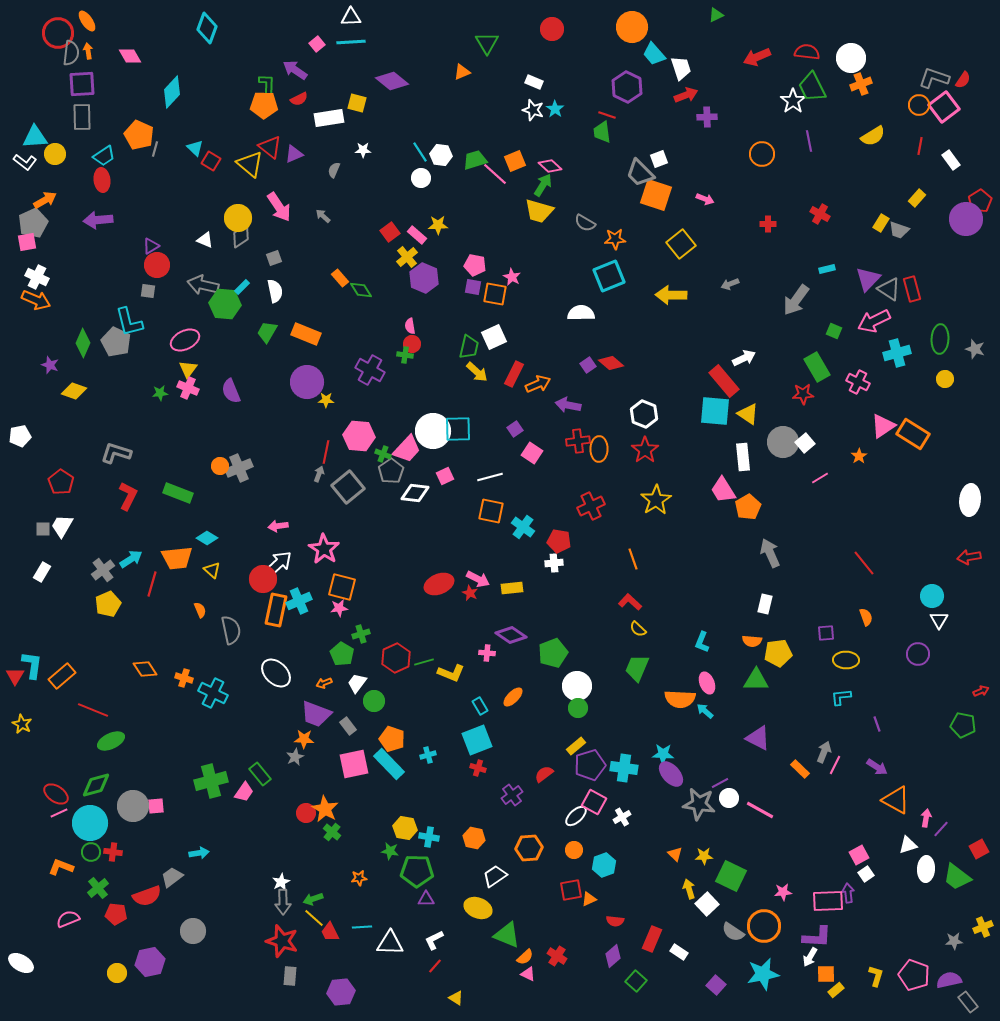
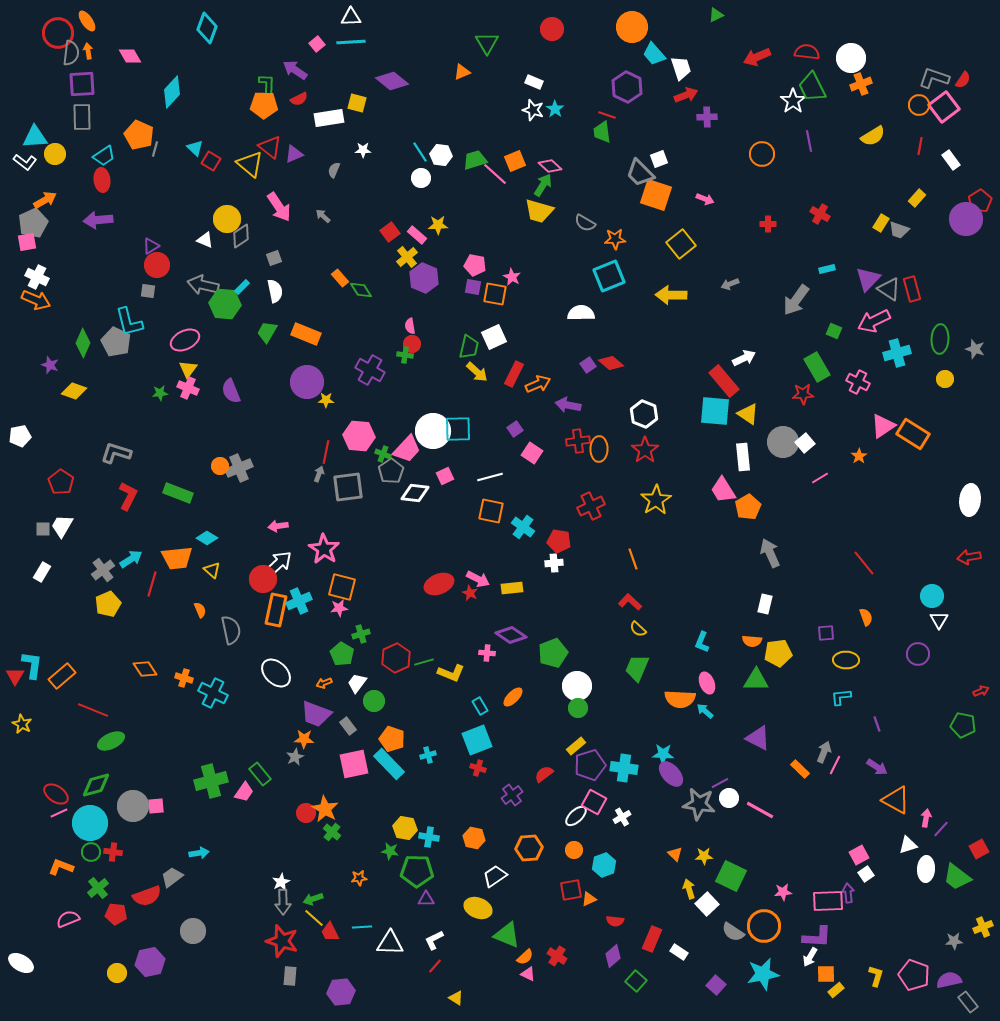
yellow circle at (238, 218): moved 11 px left, 1 px down
gray square at (348, 487): rotated 32 degrees clockwise
